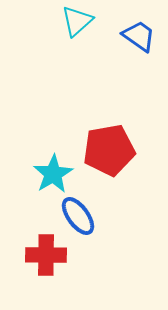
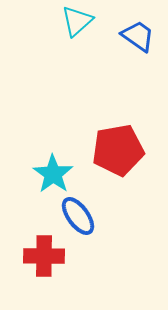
blue trapezoid: moved 1 px left
red pentagon: moved 9 px right
cyan star: rotated 6 degrees counterclockwise
red cross: moved 2 px left, 1 px down
